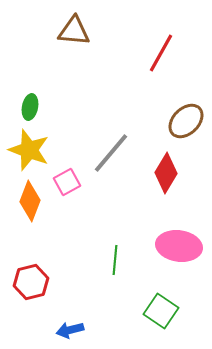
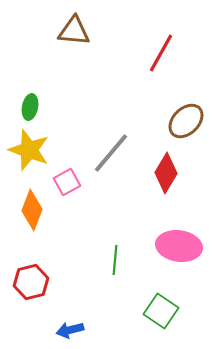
orange diamond: moved 2 px right, 9 px down
